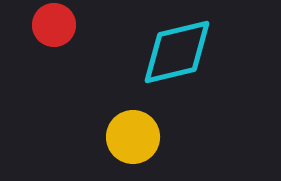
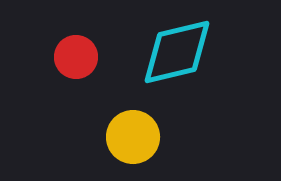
red circle: moved 22 px right, 32 px down
